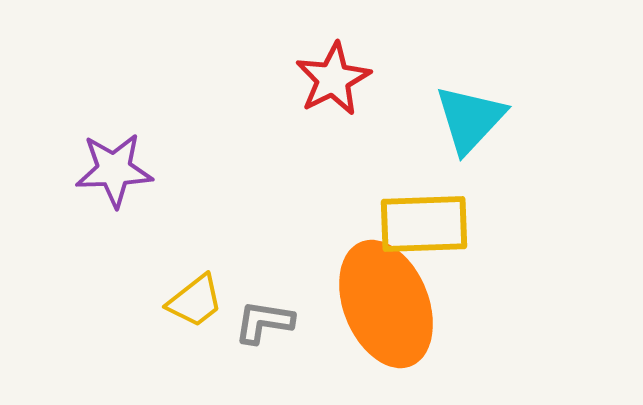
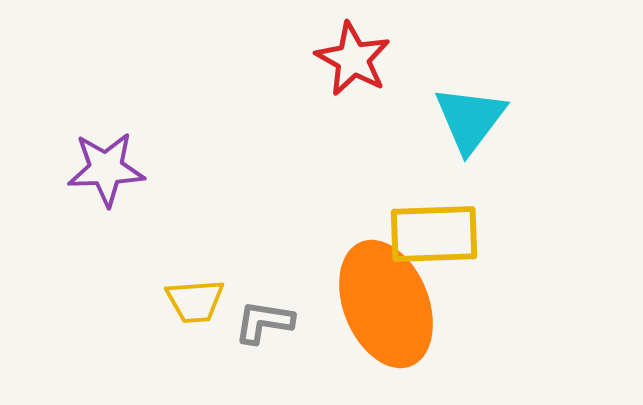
red star: moved 20 px right, 20 px up; rotated 16 degrees counterclockwise
cyan triangle: rotated 6 degrees counterclockwise
purple star: moved 8 px left, 1 px up
yellow rectangle: moved 10 px right, 10 px down
yellow trapezoid: rotated 34 degrees clockwise
